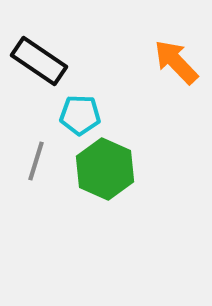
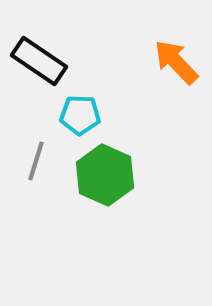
green hexagon: moved 6 px down
